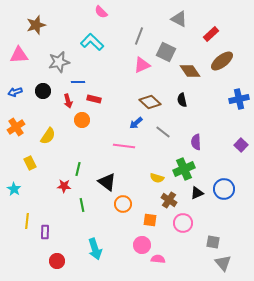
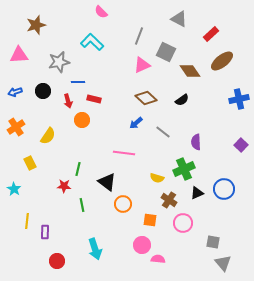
black semicircle at (182, 100): rotated 112 degrees counterclockwise
brown diamond at (150, 102): moved 4 px left, 4 px up
pink line at (124, 146): moved 7 px down
